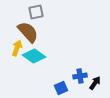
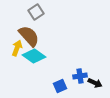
gray square: rotated 21 degrees counterclockwise
brown semicircle: moved 1 px right, 4 px down
black arrow: rotated 80 degrees clockwise
blue square: moved 1 px left, 2 px up
